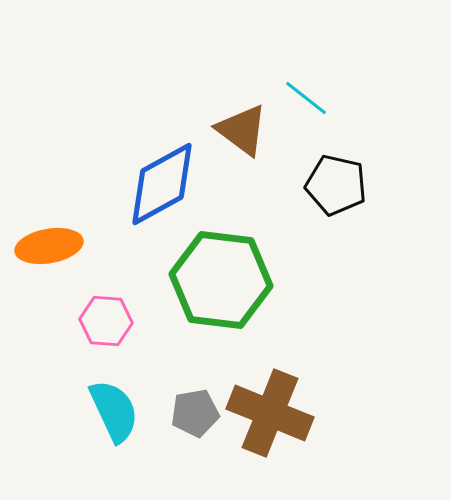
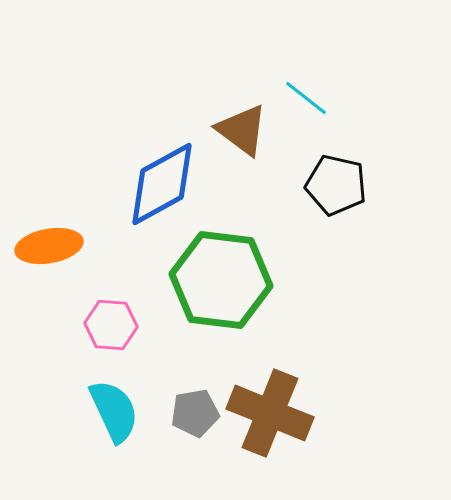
pink hexagon: moved 5 px right, 4 px down
